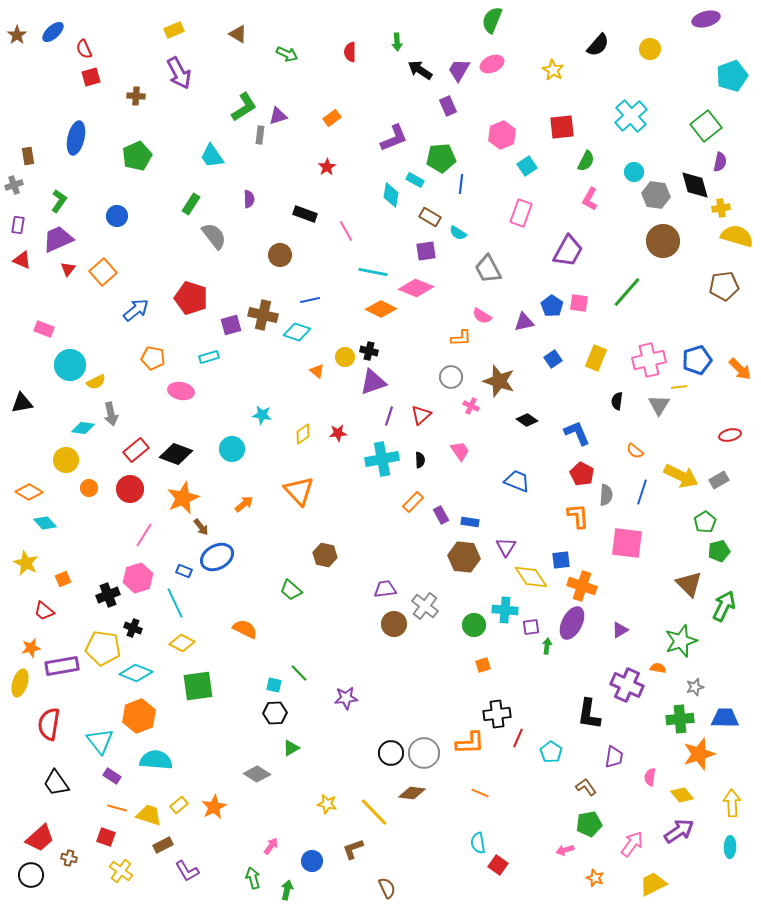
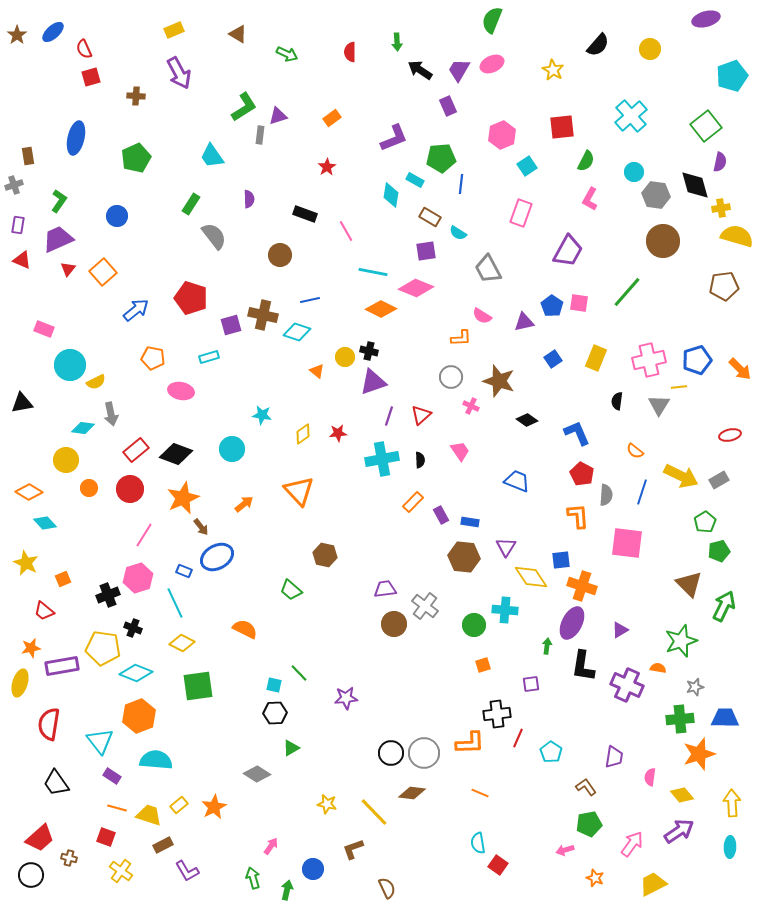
green pentagon at (137, 156): moved 1 px left, 2 px down
purple square at (531, 627): moved 57 px down
black L-shape at (589, 714): moved 6 px left, 48 px up
blue circle at (312, 861): moved 1 px right, 8 px down
